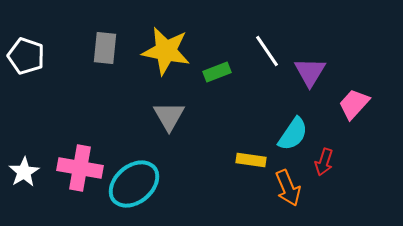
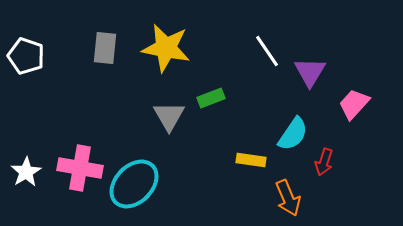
yellow star: moved 3 px up
green rectangle: moved 6 px left, 26 px down
white star: moved 2 px right
cyan ellipse: rotated 6 degrees counterclockwise
orange arrow: moved 10 px down
